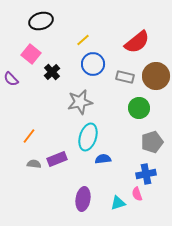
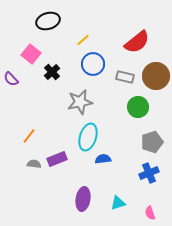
black ellipse: moved 7 px right
green circle: moved 1 px left, 1 px up
blue cross: moved 3 px right, 1 px up; rotated 12 degrees counterclockwise
pink semicircle: moved 13 px right, 19 px down
